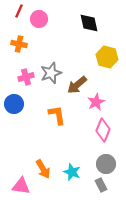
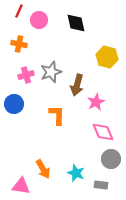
pink circle: moved 1 px down
black diamond: moved 13 px left
gray star: moved 1 px up
pink cross: moved 2 px up
brown arrow: rotated 35 degrees counterclockwise
orange L-shape: rotated 10 degrees clockwise
pink diamond: moved 2 px down; rotated 45 degrees counterclockwise
gray circle: moved 5 px right, 5 px up
cyan star: moved 4 px right, 1 px down
gray rectangle: rotated 56 degrees counterclockwise
